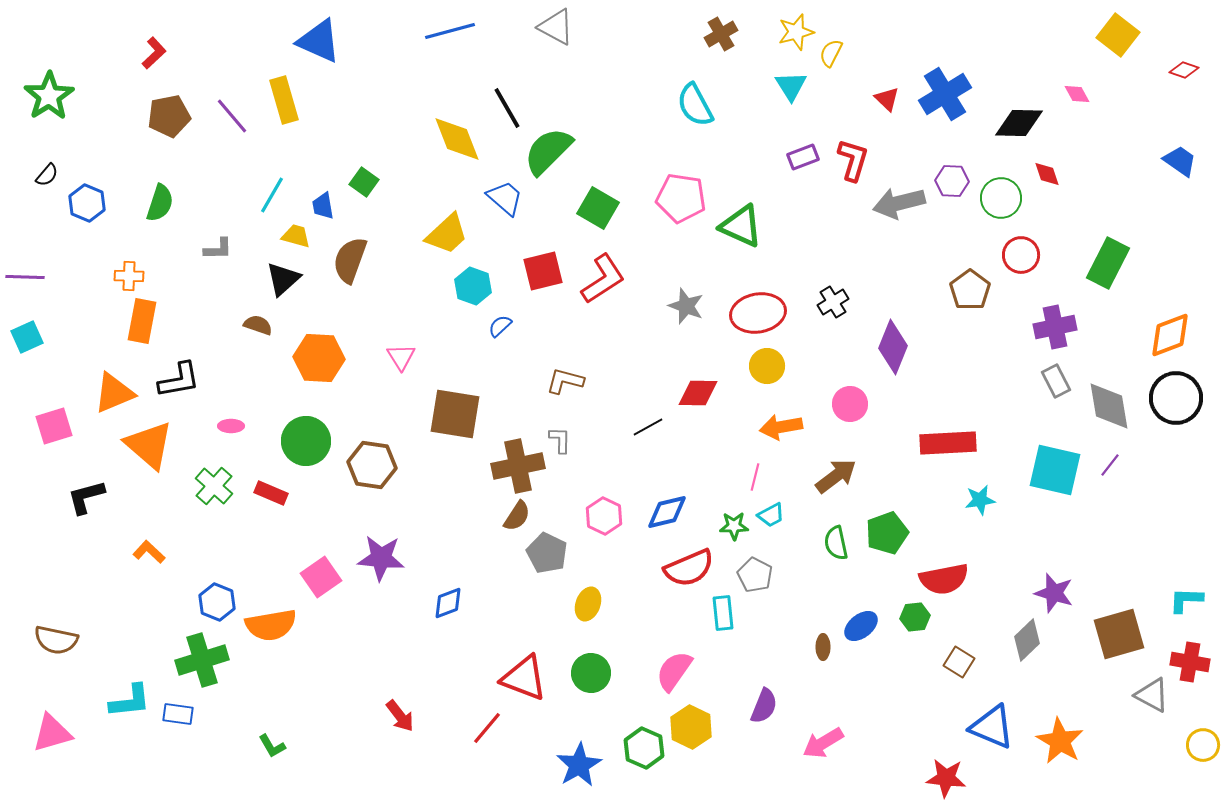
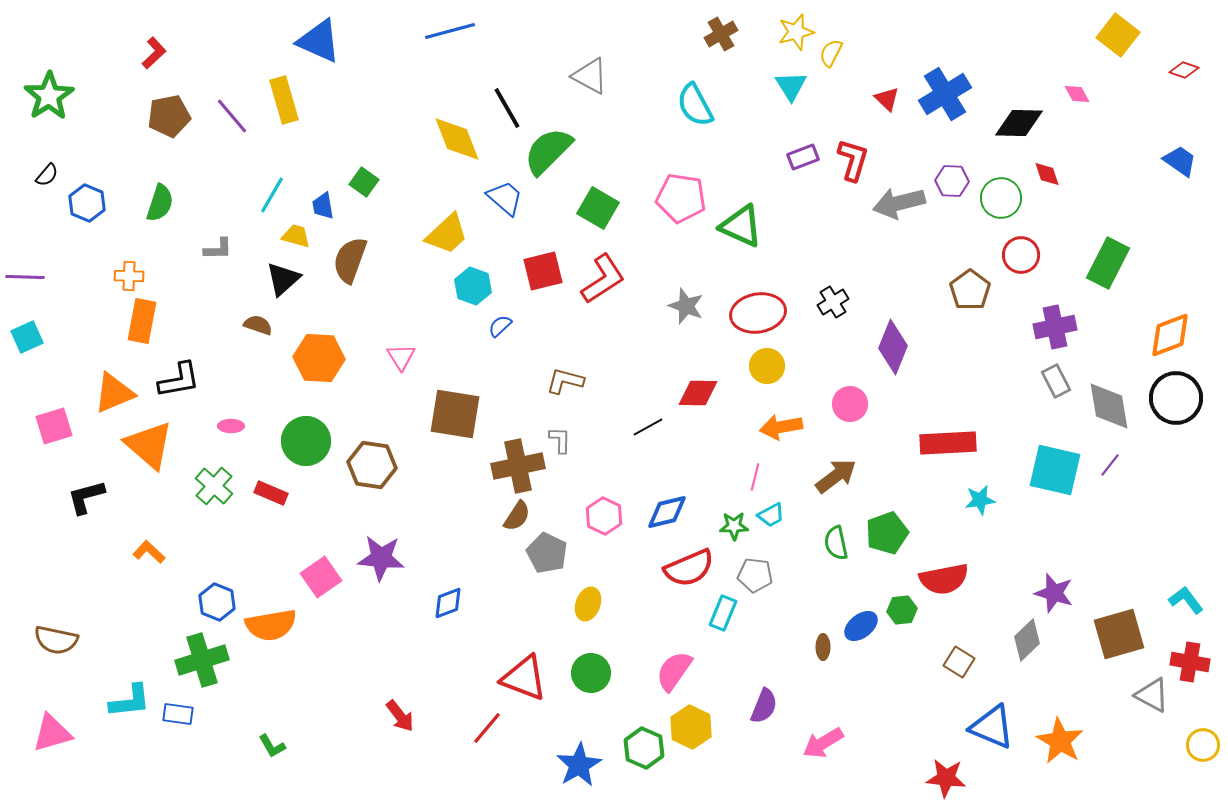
gray triangle at (556, 27): moved 34 px right, 49 px down
gray pentagon at (755, 575): rotated 20 degrees counterclockwise
cyan L-shape at (1186, 600): rotated 51 degrees clockwise
cyan rectangle at (723, 613): rotated 28 degrees clockwise
green hexagon at (915, 617): moved 13 px left, 7 px up
